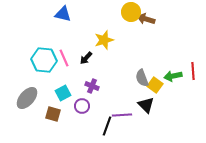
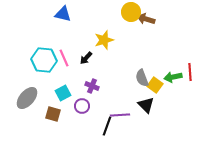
red line: moved 3 px left, 1 px down
green arrow: moved 1 px down
purple line: moved 2 px left
